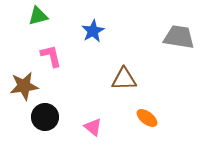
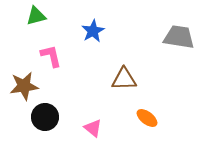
green triangle: moved 2 px left
pink triangle: moved 1 px down
